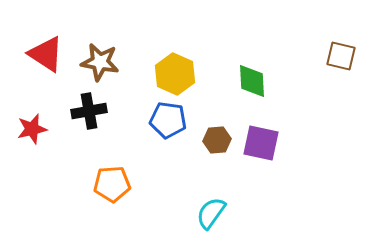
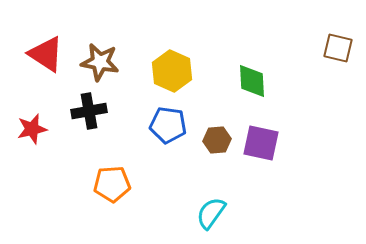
brown square: moved 3 px left, 8 px up
yellow hexagon: moved 3 px left, 3 px up
blue pentagon: moved 5 px down
